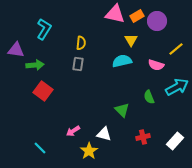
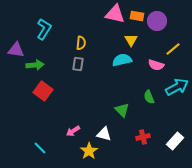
orange rectangle: rotated 40 degrees clockwise
yellow line: moved 3 px left
cyan semicircle: moved 1 px up
